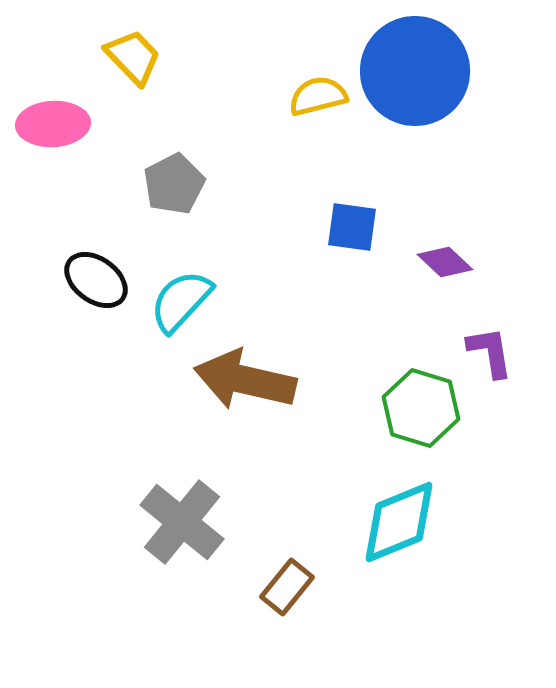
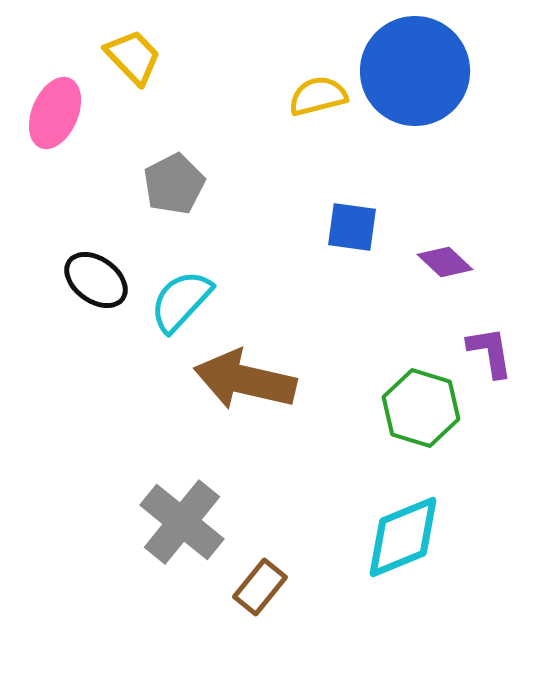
pink ellipse: moved 2 px right, 11 px up; rotated 64 degrees counterclockwise
cyan diamond: moved 4 px right, 15 px down
brown rectangle: moved 27 px left
